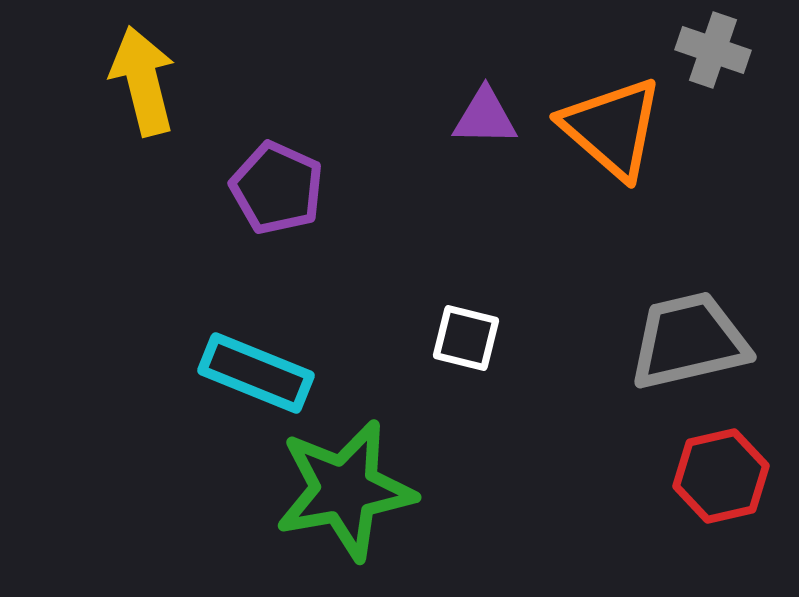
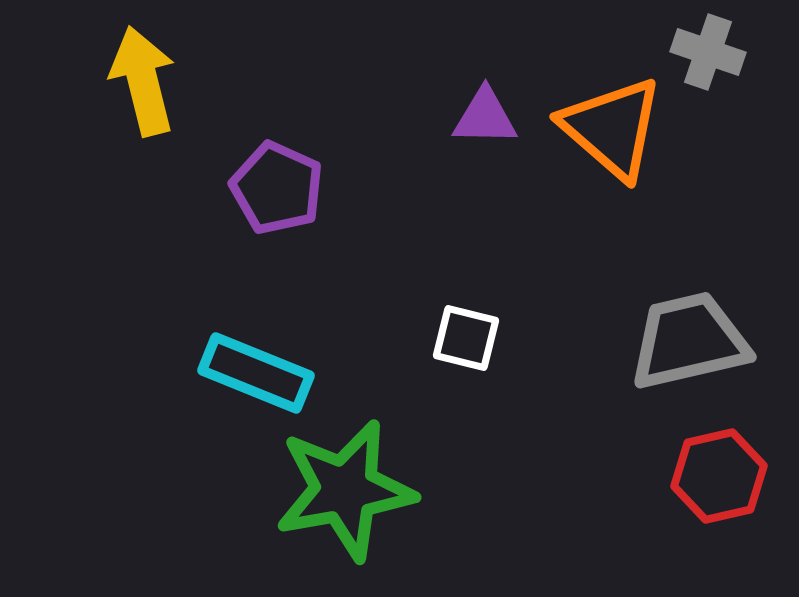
gray cross: moved 5 px left, 2 px down
red hexagon: moved 2 px left
